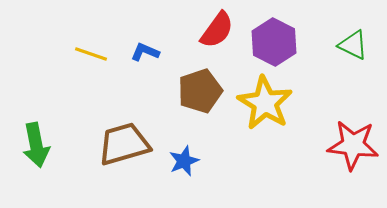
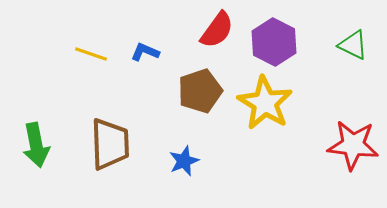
brown trapezoid: moved 14 px left; rotated 104 degrees clockwise
